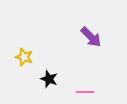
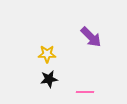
yellow star: moved 23 px right, 3 px up; rotated 18 degrees counterclockwise
black star: rotated 30 degrees counterclockwise
